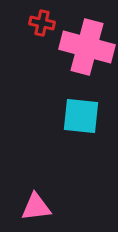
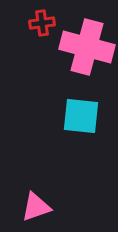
red cross: rotated 20 degrees counterclockwise
pink triangle: rotated 12 degrees counterclockwise
